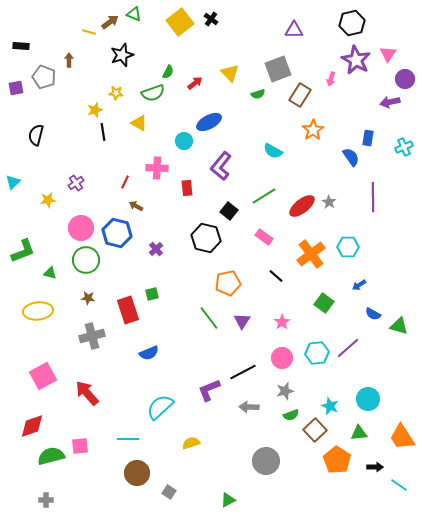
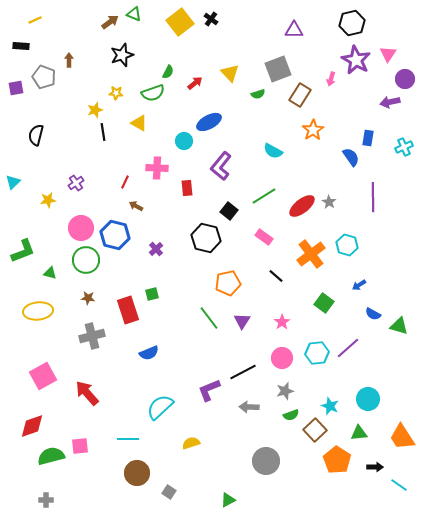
yellow line at (89, 32): moved 54 px left, 12 px up; rotated 40 degrees counterclockwise
blue hexagon at (117, 233): moved 2 px left, 2 px down
cyan hexagon at (348, 247): moved 1 px left, 2 px up; rotated 15 degrees clockwise
